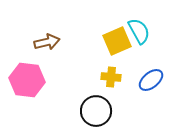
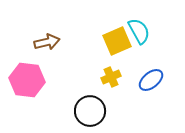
yellow cross: rotated 30 degrees counterclockwise
black circle: moved 6 px left
